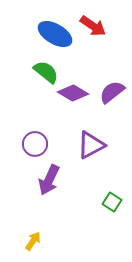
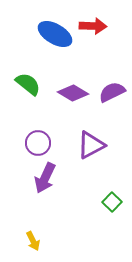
red arrow: rotated 32 degrees counterclockwise
green semicircle: moved 18 px left, 12 px down
purple semicircle: rotated 12 degrees clockwise
purple circle: moved 3 px right, 1 px up
purple arrow: moved 4 px left, 2 px up
green square: rotated 12 degrees clockwise
yellow arrow: rotated 120 degrees clockwise
